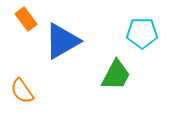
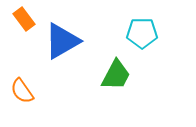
orange rectangle: moved 2 px left
